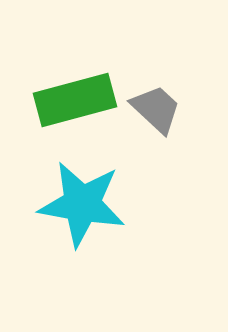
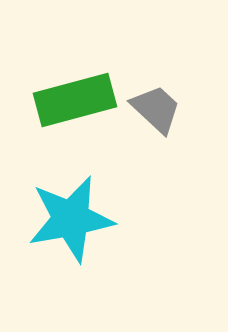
cyan star: moved 11 px left, 15 px down; rotated 20 degrees counterclockwise
